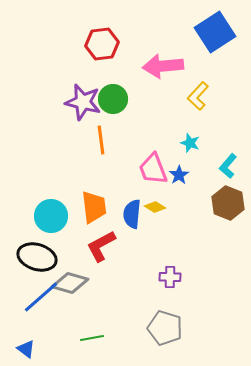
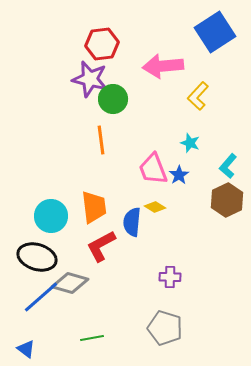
purple star: moved 7 px right, 23 px up
brown hexagon: moved 1 px left, 3 px up; rotated 12 degrees clockwise
blue semicircle: moved 8 px down
